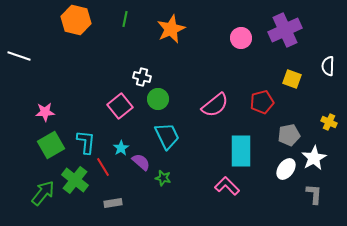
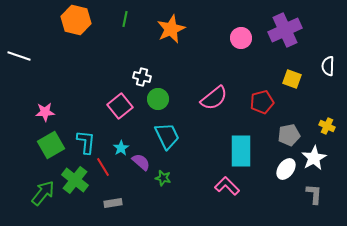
pink semicircle: moved 1 px left, 7 px up
yellow cross: moved 2 px left, 4 px down
